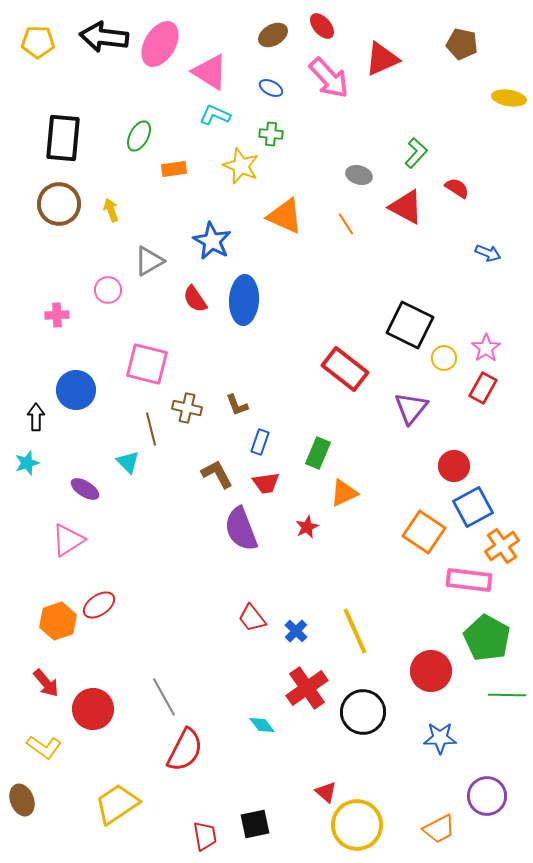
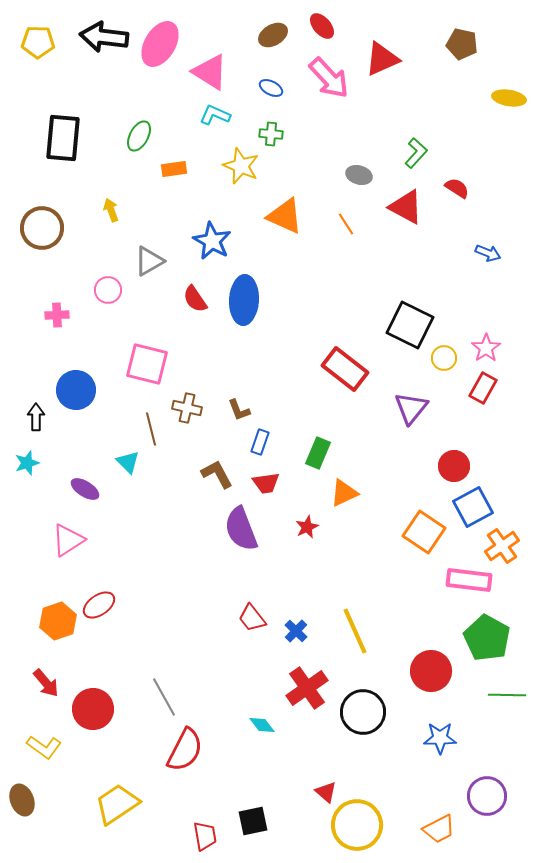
brown circle at (59, 204): moved 17 px left, 24 px down
brown L-shape at (237, 405): moved 2 px right, 5 px down
black square at (255, 824): moved 2 px left, 3 px up
